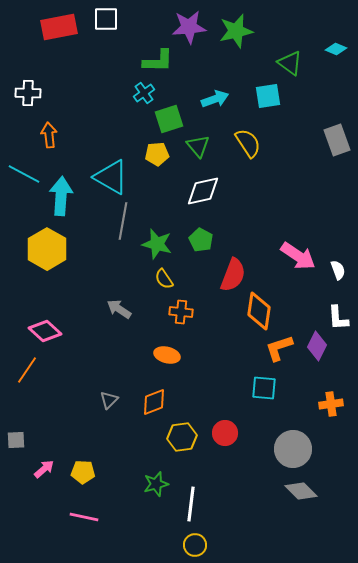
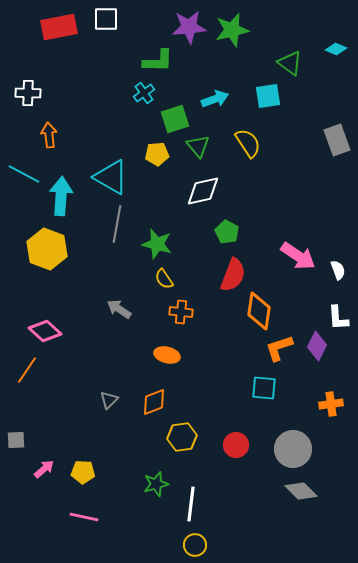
green star at (236, 31): moved 4 px left, 1 px up
green square at (169, 119): moved 6 px right
gray line at (123, 221): moved 6 px left, 3 px down
green pentagon at (201, 240): moved 26 px right, 8 px up
yellow hexagon at (47, 249): rotated 9 degrees counterclockwise
red circle at (225, 433): moved 11 px right, 12 px down
